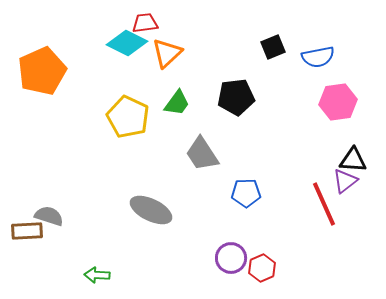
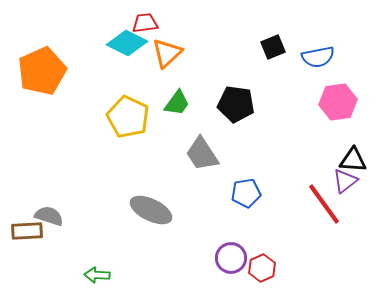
black pentagon: moved 7 px down; rotated 15 degrees clockwise
blue pentagon: rotated 8 degrees counterclockwise
red line: rotated 12 degrees counterclockwise
